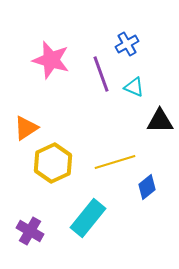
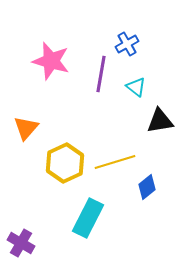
pink star: moved 1 px down
purple line: rotated 30 degrees clockwise
cyan triangle: moved 2 px right; rotated 15 degrees clockwise
black triangle: rotated 8 degrees counterclockwise
orange triangle: rotated 16 degrees counterclockwise
yellow hexagon: moved 12 px right
cyan rectangle: rotated 12 degrees counterclockwise
purple cross: moved 9 px left, 12 px down
